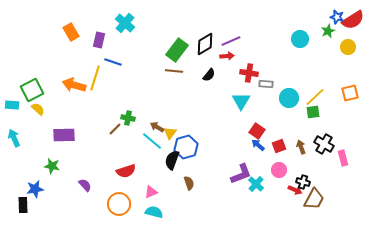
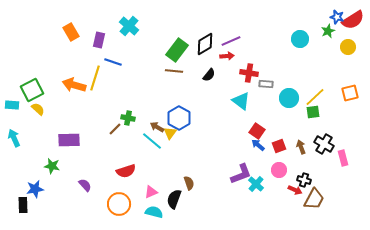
cyan cross at (125, 23): moved 4 px right, 3 px down
cyan triangle at (241, 101): rotated 24 degrees counterclockwise
purple rectangle at (64, 135): moved 5 px right, 5 px down
blue hexagon at (186, 147): moved 7 px left, 29 px up; rotated 15 degrees counterclockwise
black semicircle at (172, 160): moved 2 px right, 39 px down
black cross at (303, 182): moved 1 px right, 2 px up
